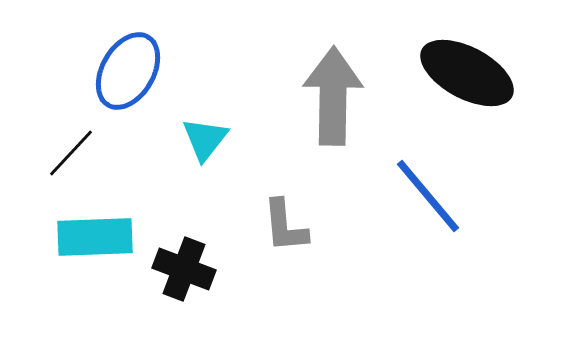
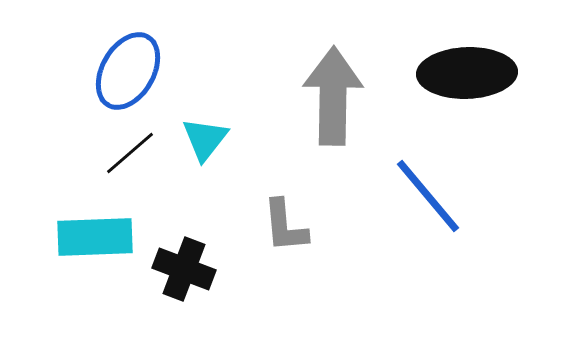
black ellipse: rotated 30 degrees counterclockwise
black line: moved 59 px right; rotated 6 degrees clockwise
